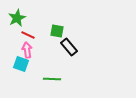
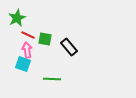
green square: moved 12 px left, 8 px down
cyan square: moved 2 px right
